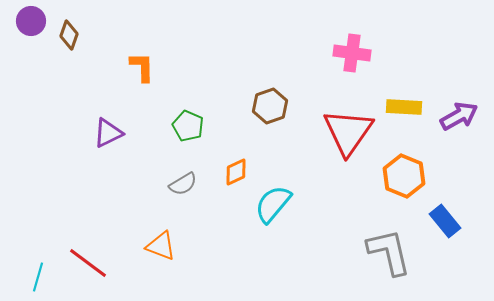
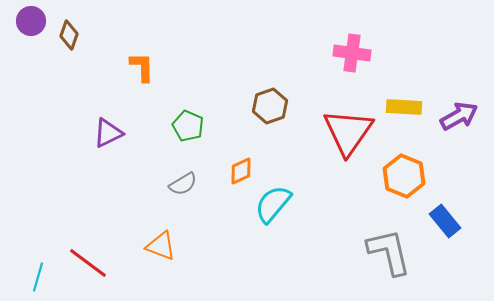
orange diamond: moved 5 px right, 1 px up
